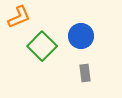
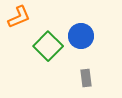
green square: moved 6 px right
gray rectangle: moved 1 px right, 5 px down
